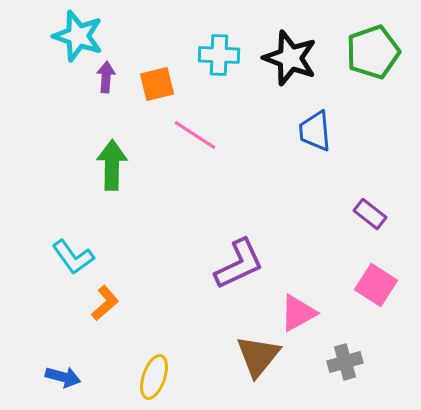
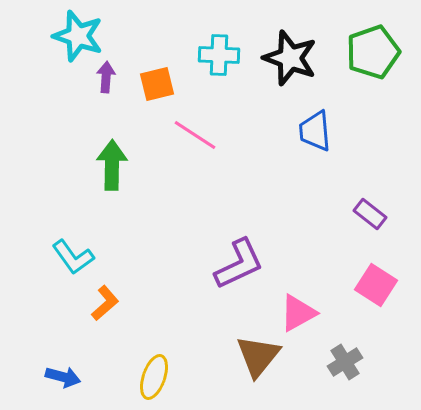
gray cross: rotated 16 degrees counterclockwise
